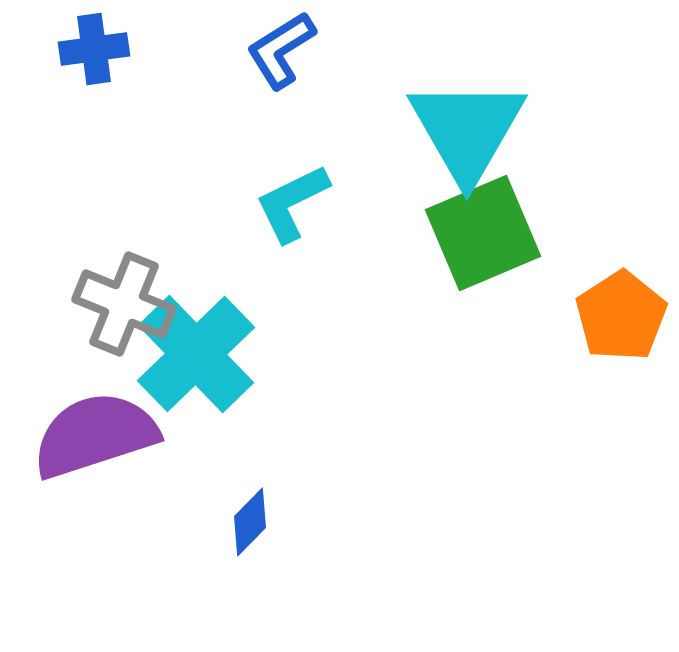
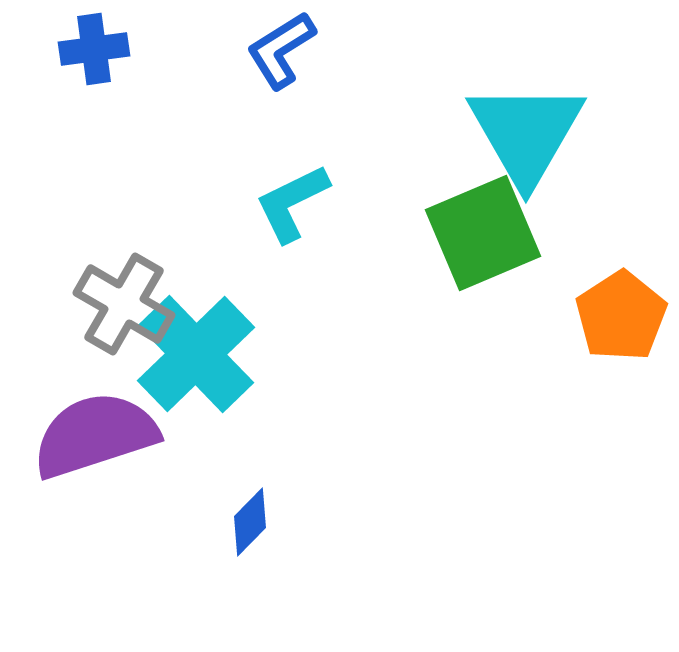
cyan triangle: moved 59 px right, 3 px down
gray cross: rotated 8 degrees clockwise
